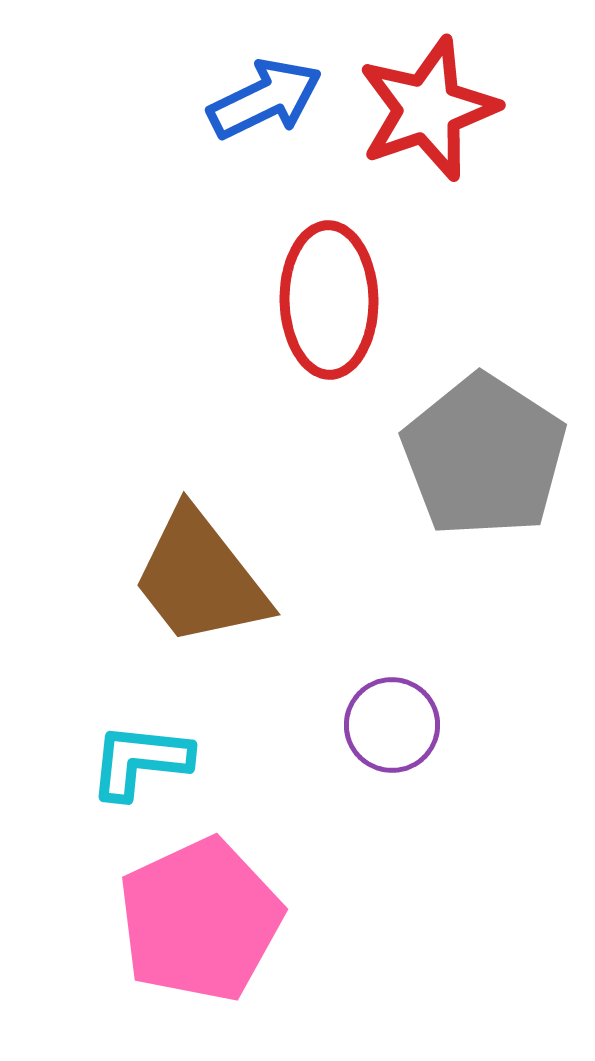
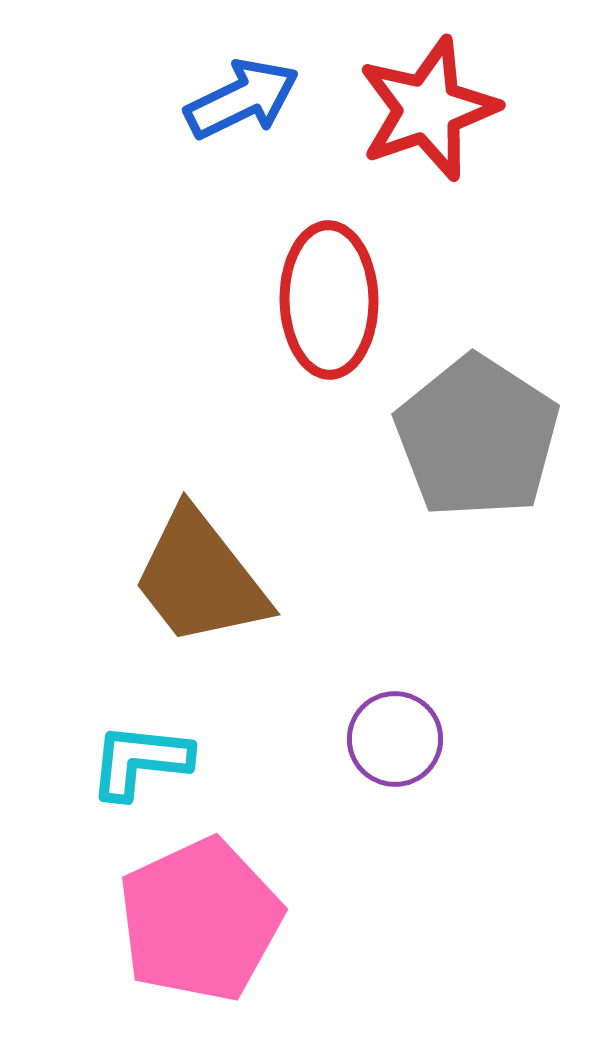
blue arrow: moved 23 px left
gray pentagon: moved 7 px left, 19 px up
purple circle: moved 3 px right, 14 px down
